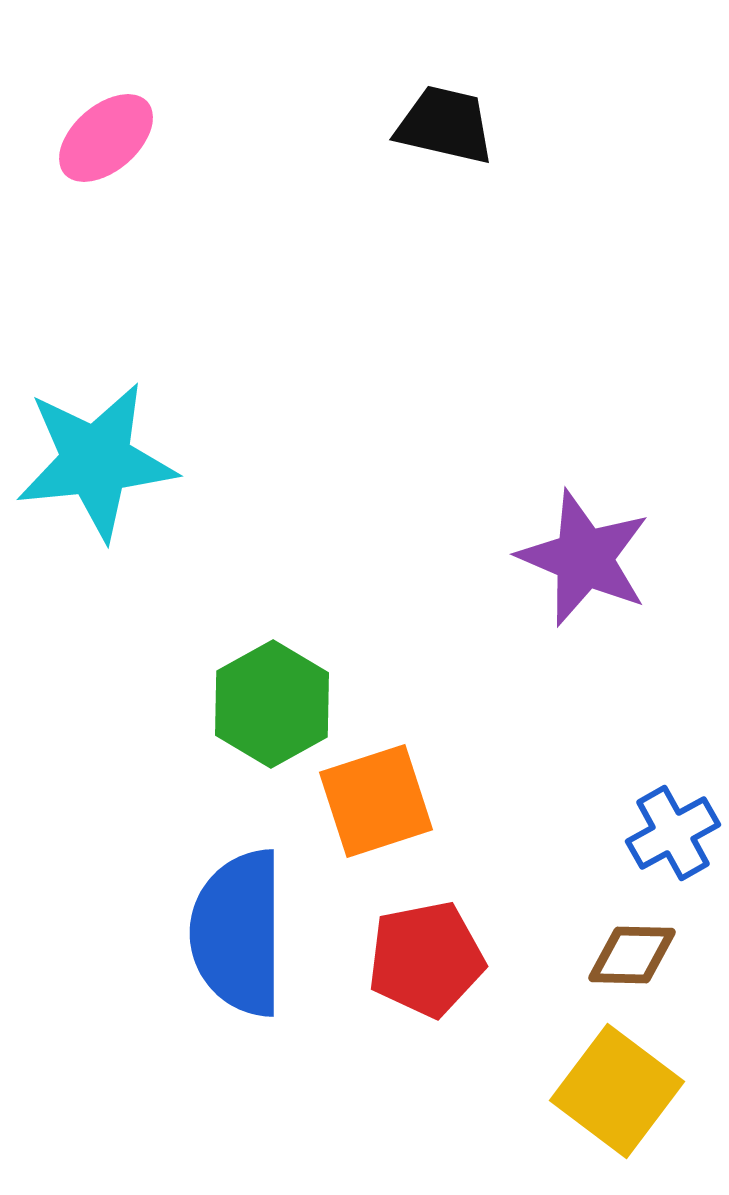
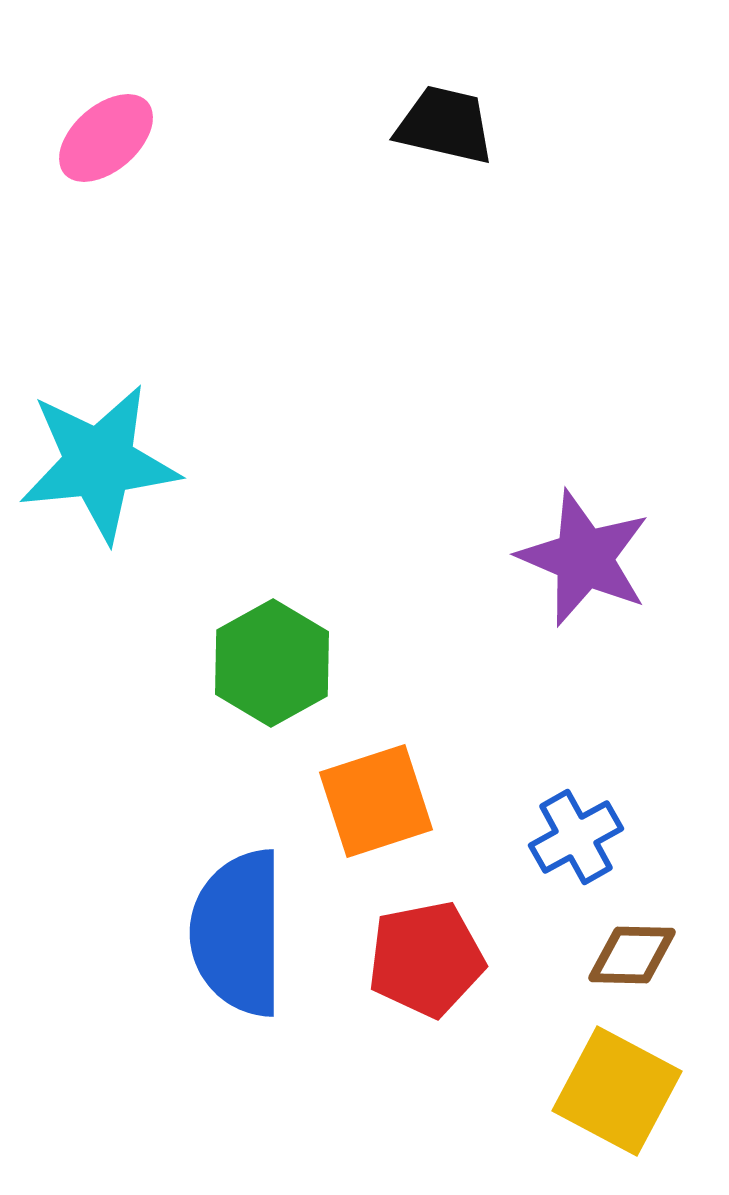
cyan star: moved 3 px right, 2 px down
green hexagon: moved 41 px up
blue cross: moved 97 px left, 4 px down
yellow square: rotated 9 degrees counterclockwise
